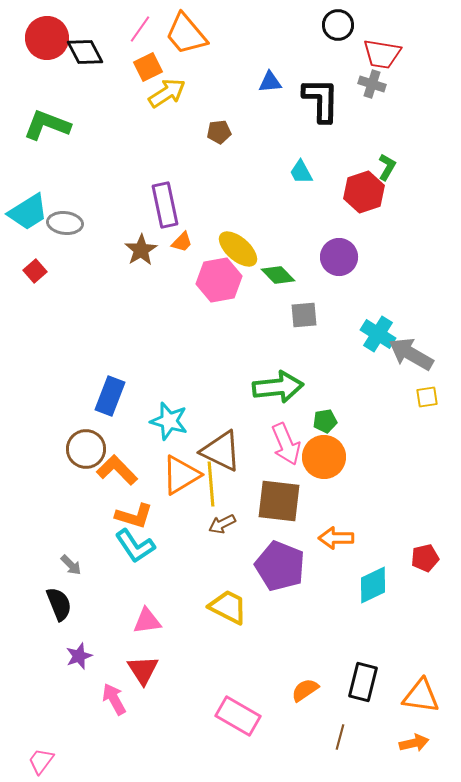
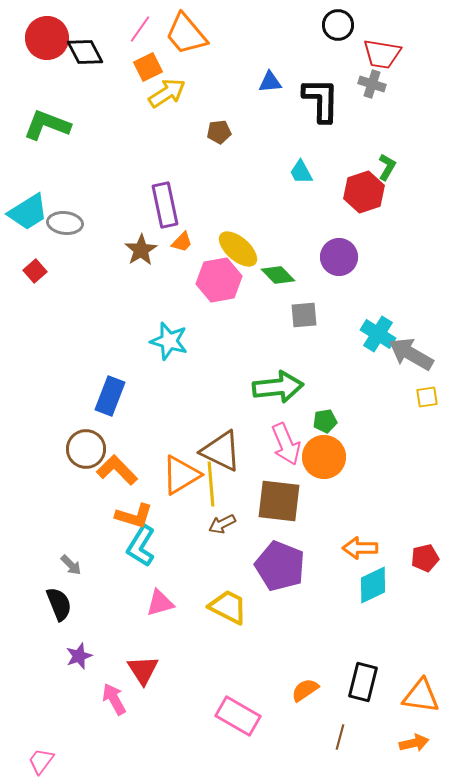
cyan star at (169, 421): moved 80 px up
orange arrow at (336, 538): moved 24 px right, 10 px down
cyan L-shape at (135, 546): moved 6 px right; rotated 66 degrees clockwise
pink triangle at (147, 621): moved 13 px right, 18 px up; rotated 8 degrees counterclockwise
